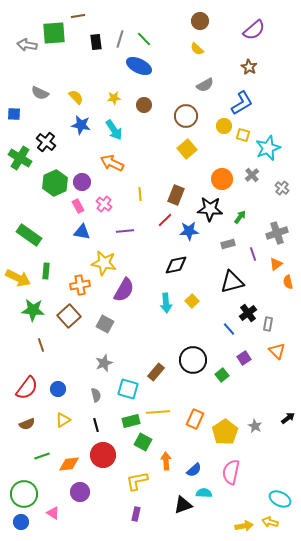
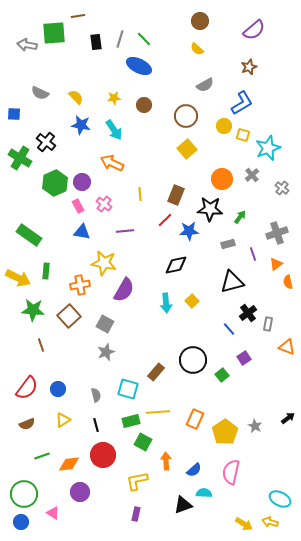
brown star at (249, 67): rotated 21 degrees clockwise
orange triangle at (277, 351): moved 10 px right, 4 px up; rotated 24 degrees counterclockwise
gray star at (104, 363): moved 2 px right, 11 px up
yellow arrow at (244, 526): moved 2 px up; rotated 42 degrees clockwise
